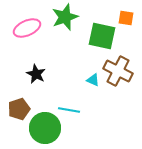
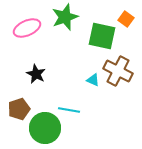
orange square: moved 1 px down; rotated 28 degrees clockwise
